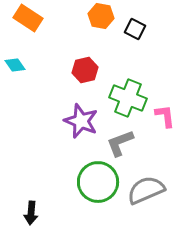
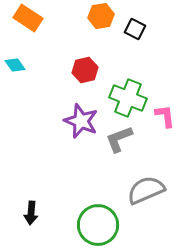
orange hexagon: rotated 20 degrees counterclockwise
gray L-shape: moved 1 px left, 4 px up
green circle: moved 43 px down
